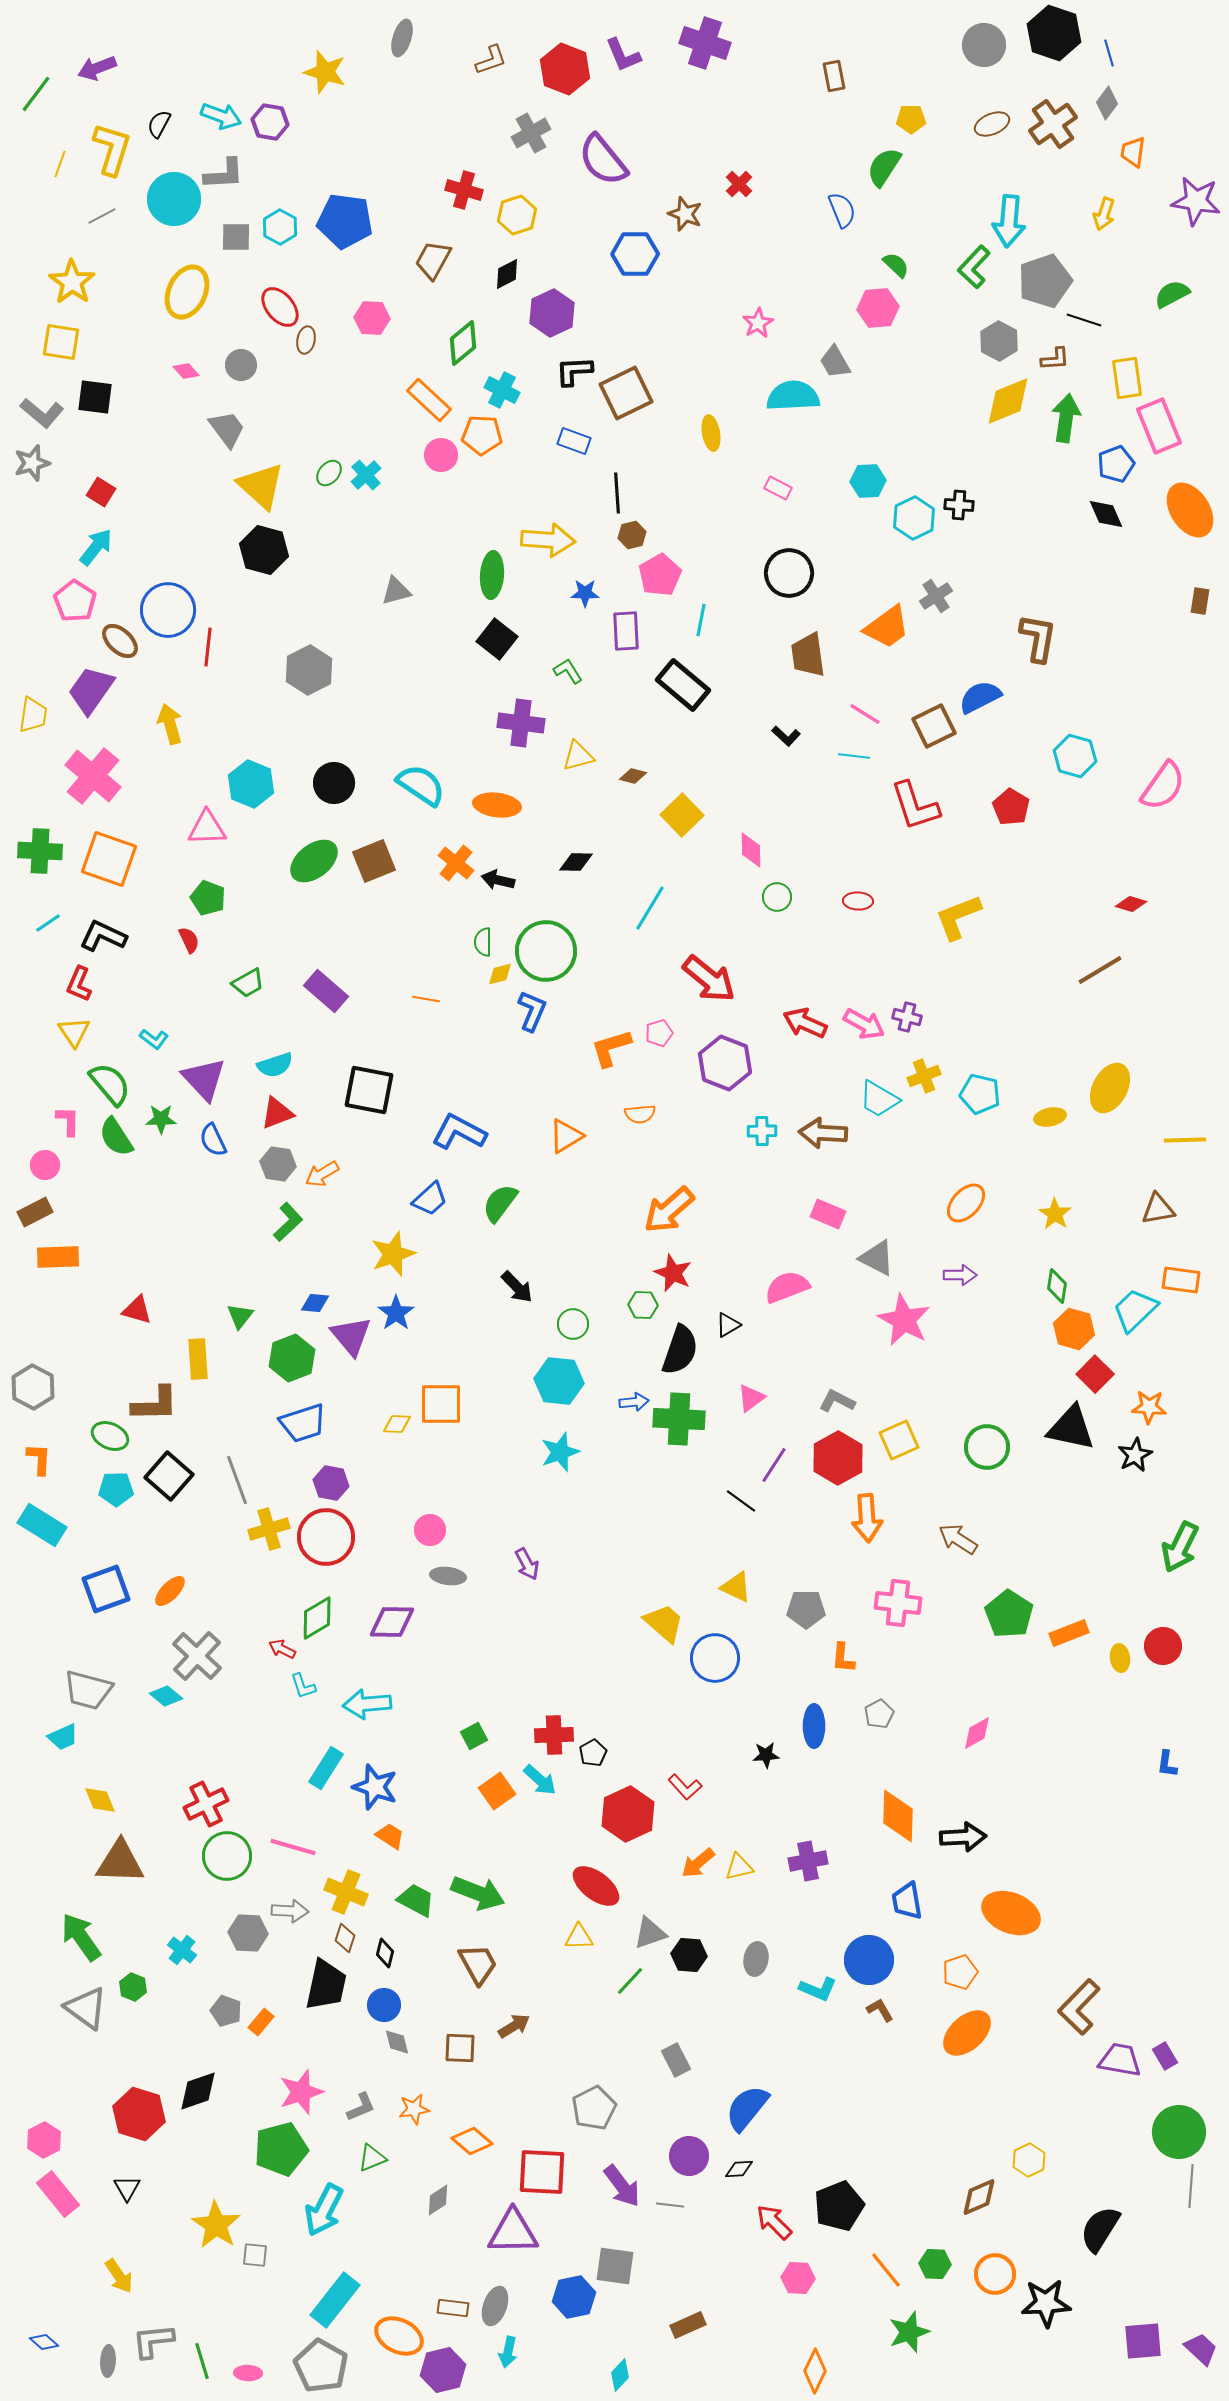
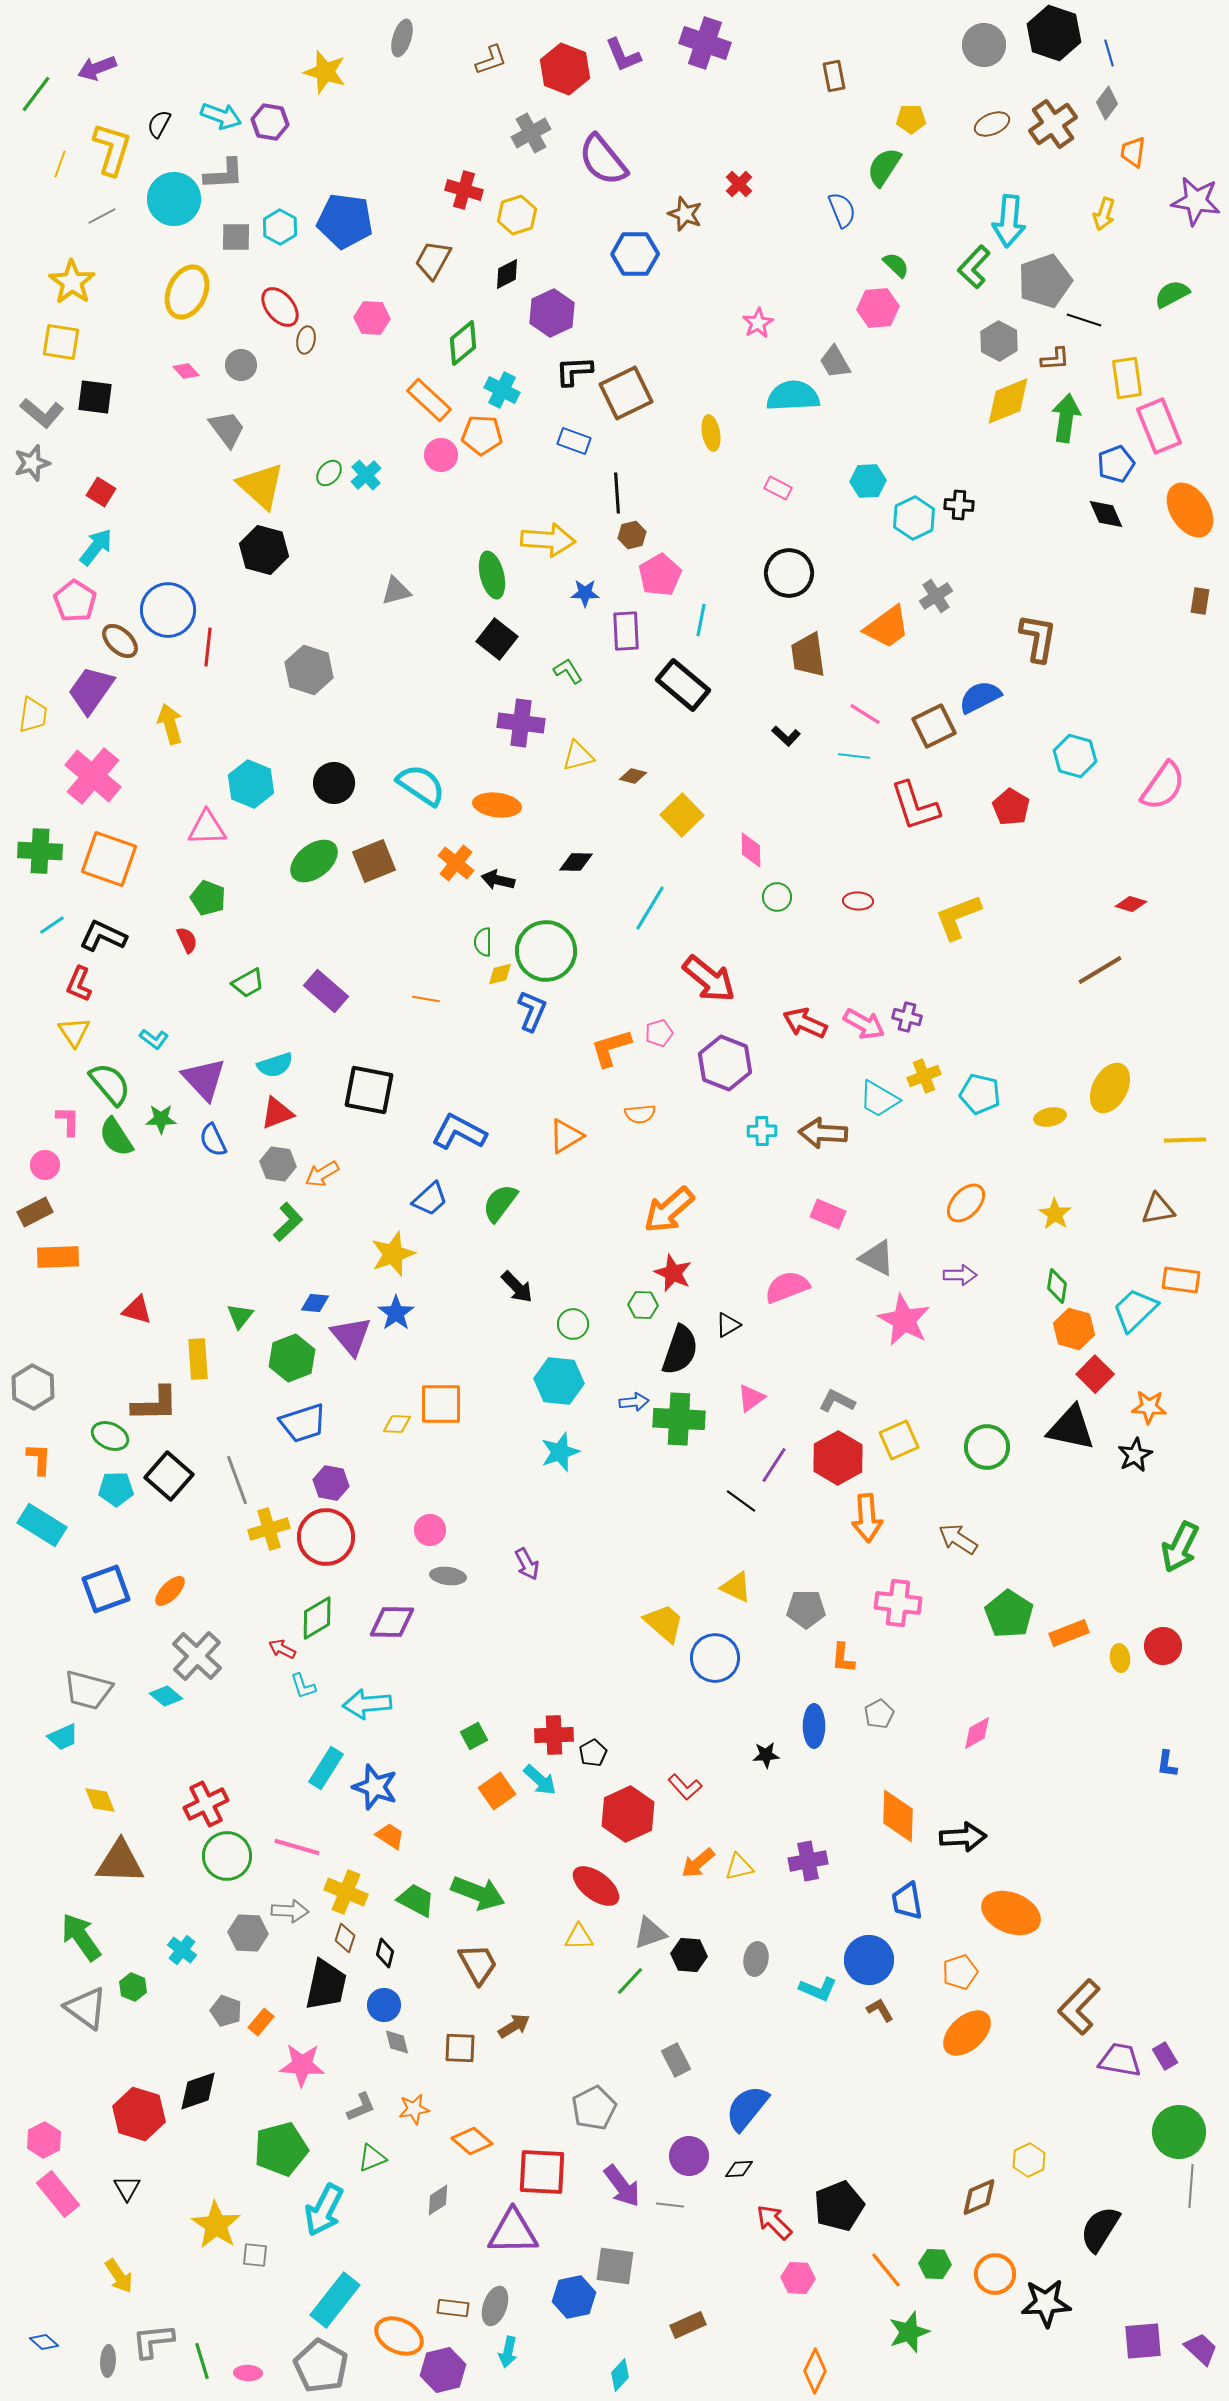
green ellipse at (492, 575): rotated 18 degrees counterclockwise
gray hexagon at (309, 670): rotated 15 degrees counterclockwise
cyan line at (48, 923): moved 4 px right, 2 px down
red semicircle at (189, 940): moved 2 px left
pink line at (293, 1847): moved 4 px right
pink star at (301, 2092): moved 1 px right, 27 px up; rotated 21 degrees clockwise
